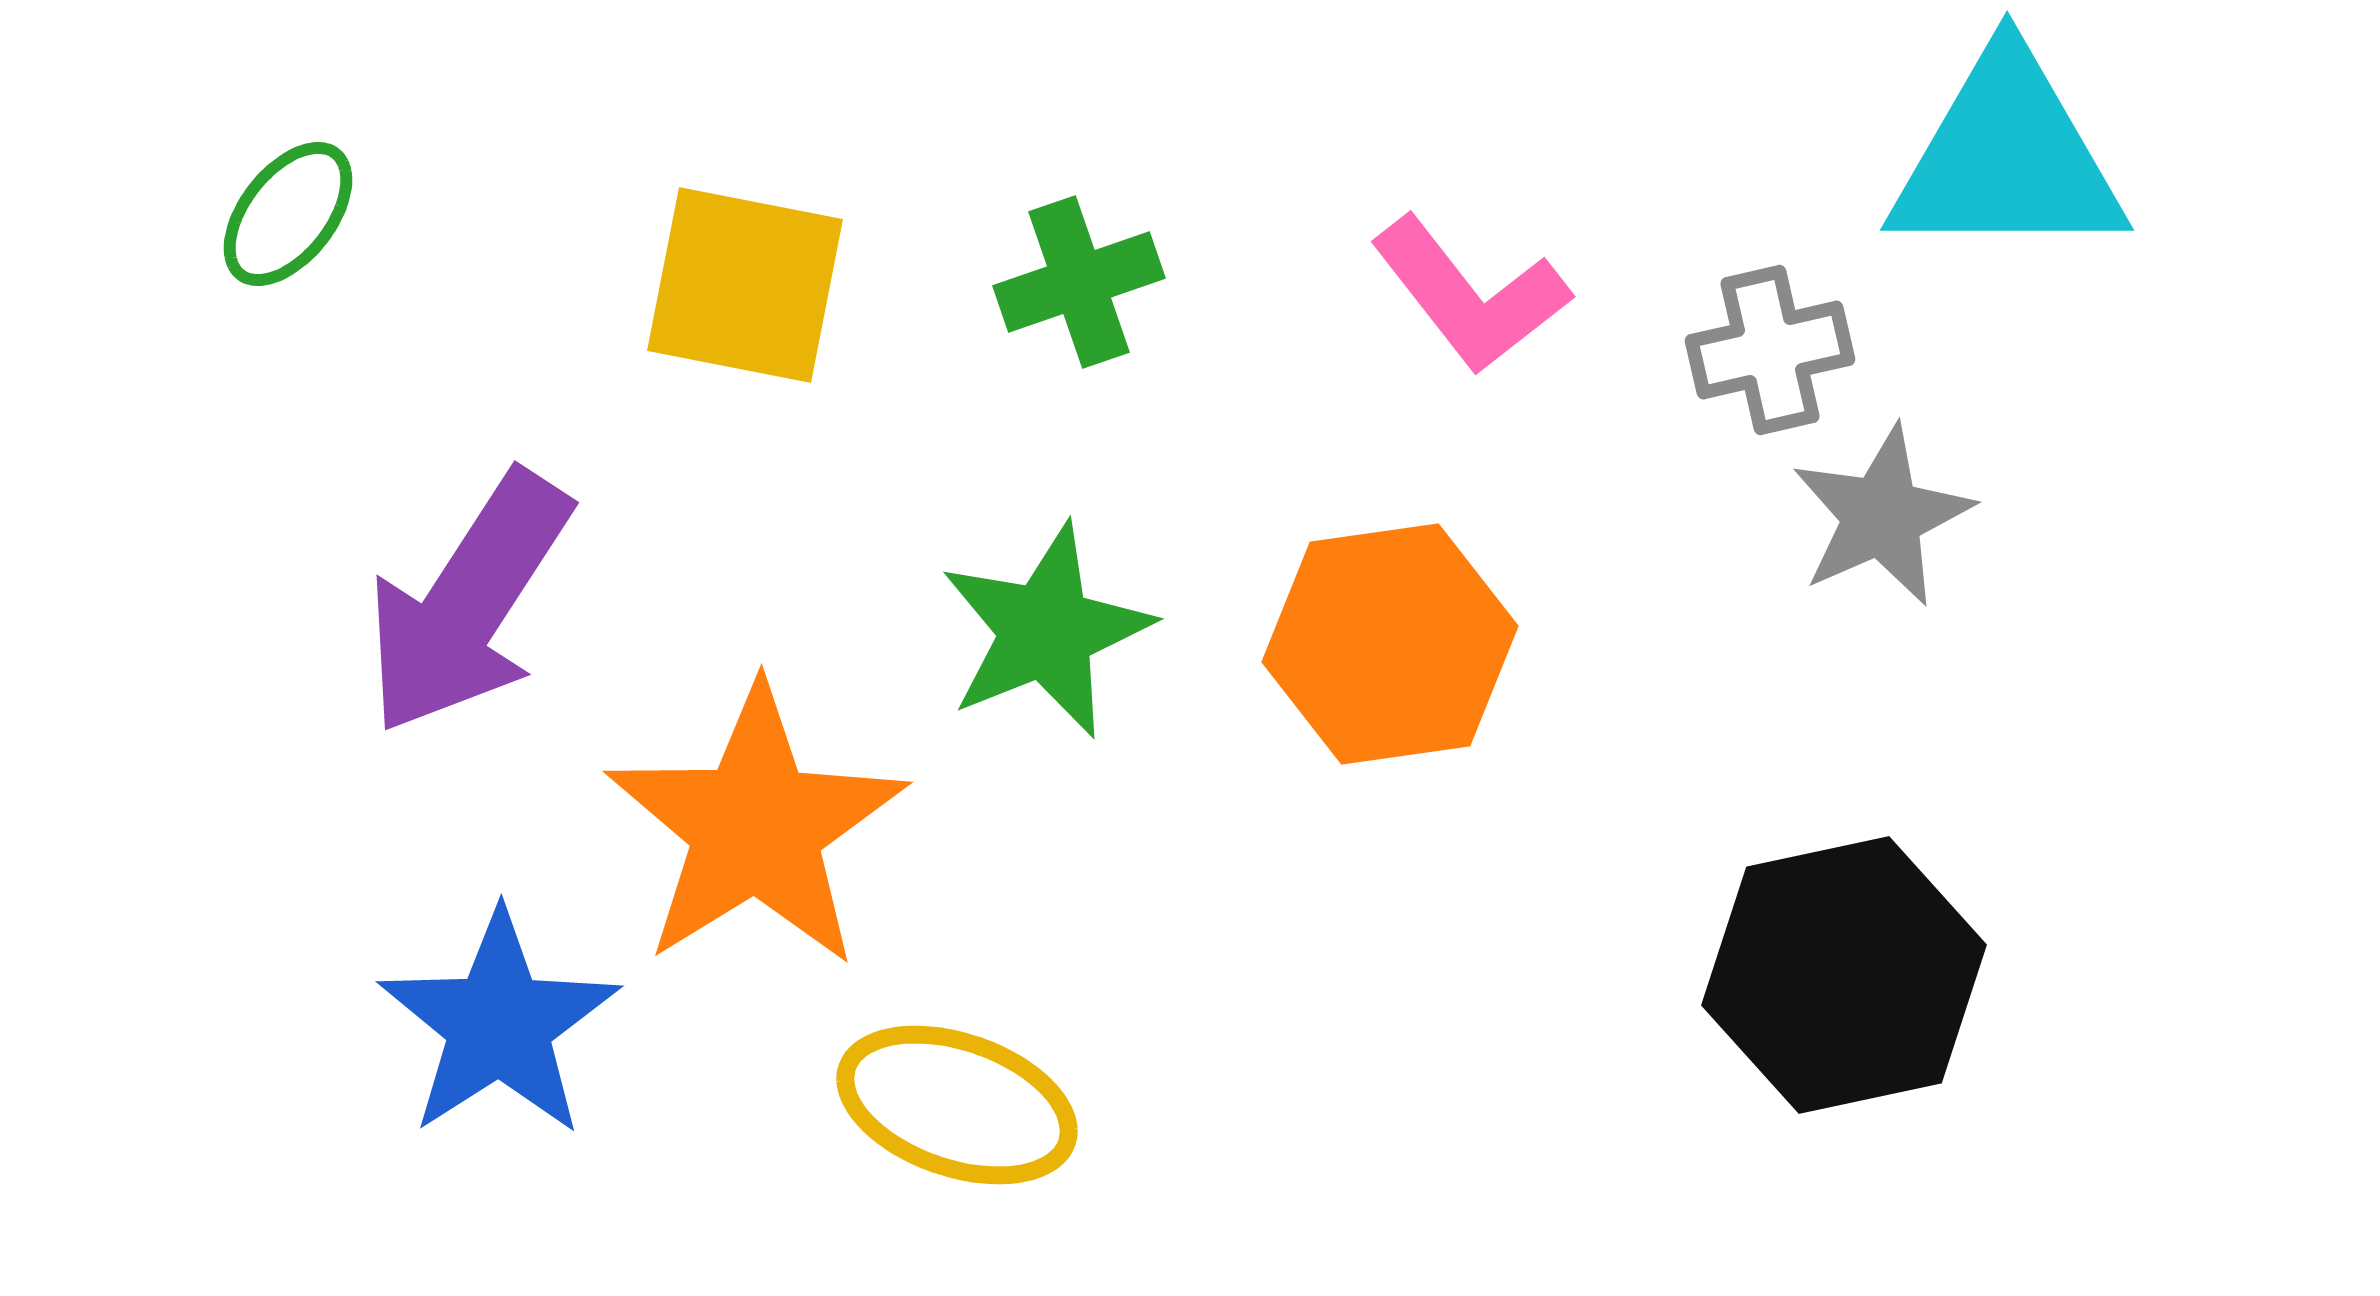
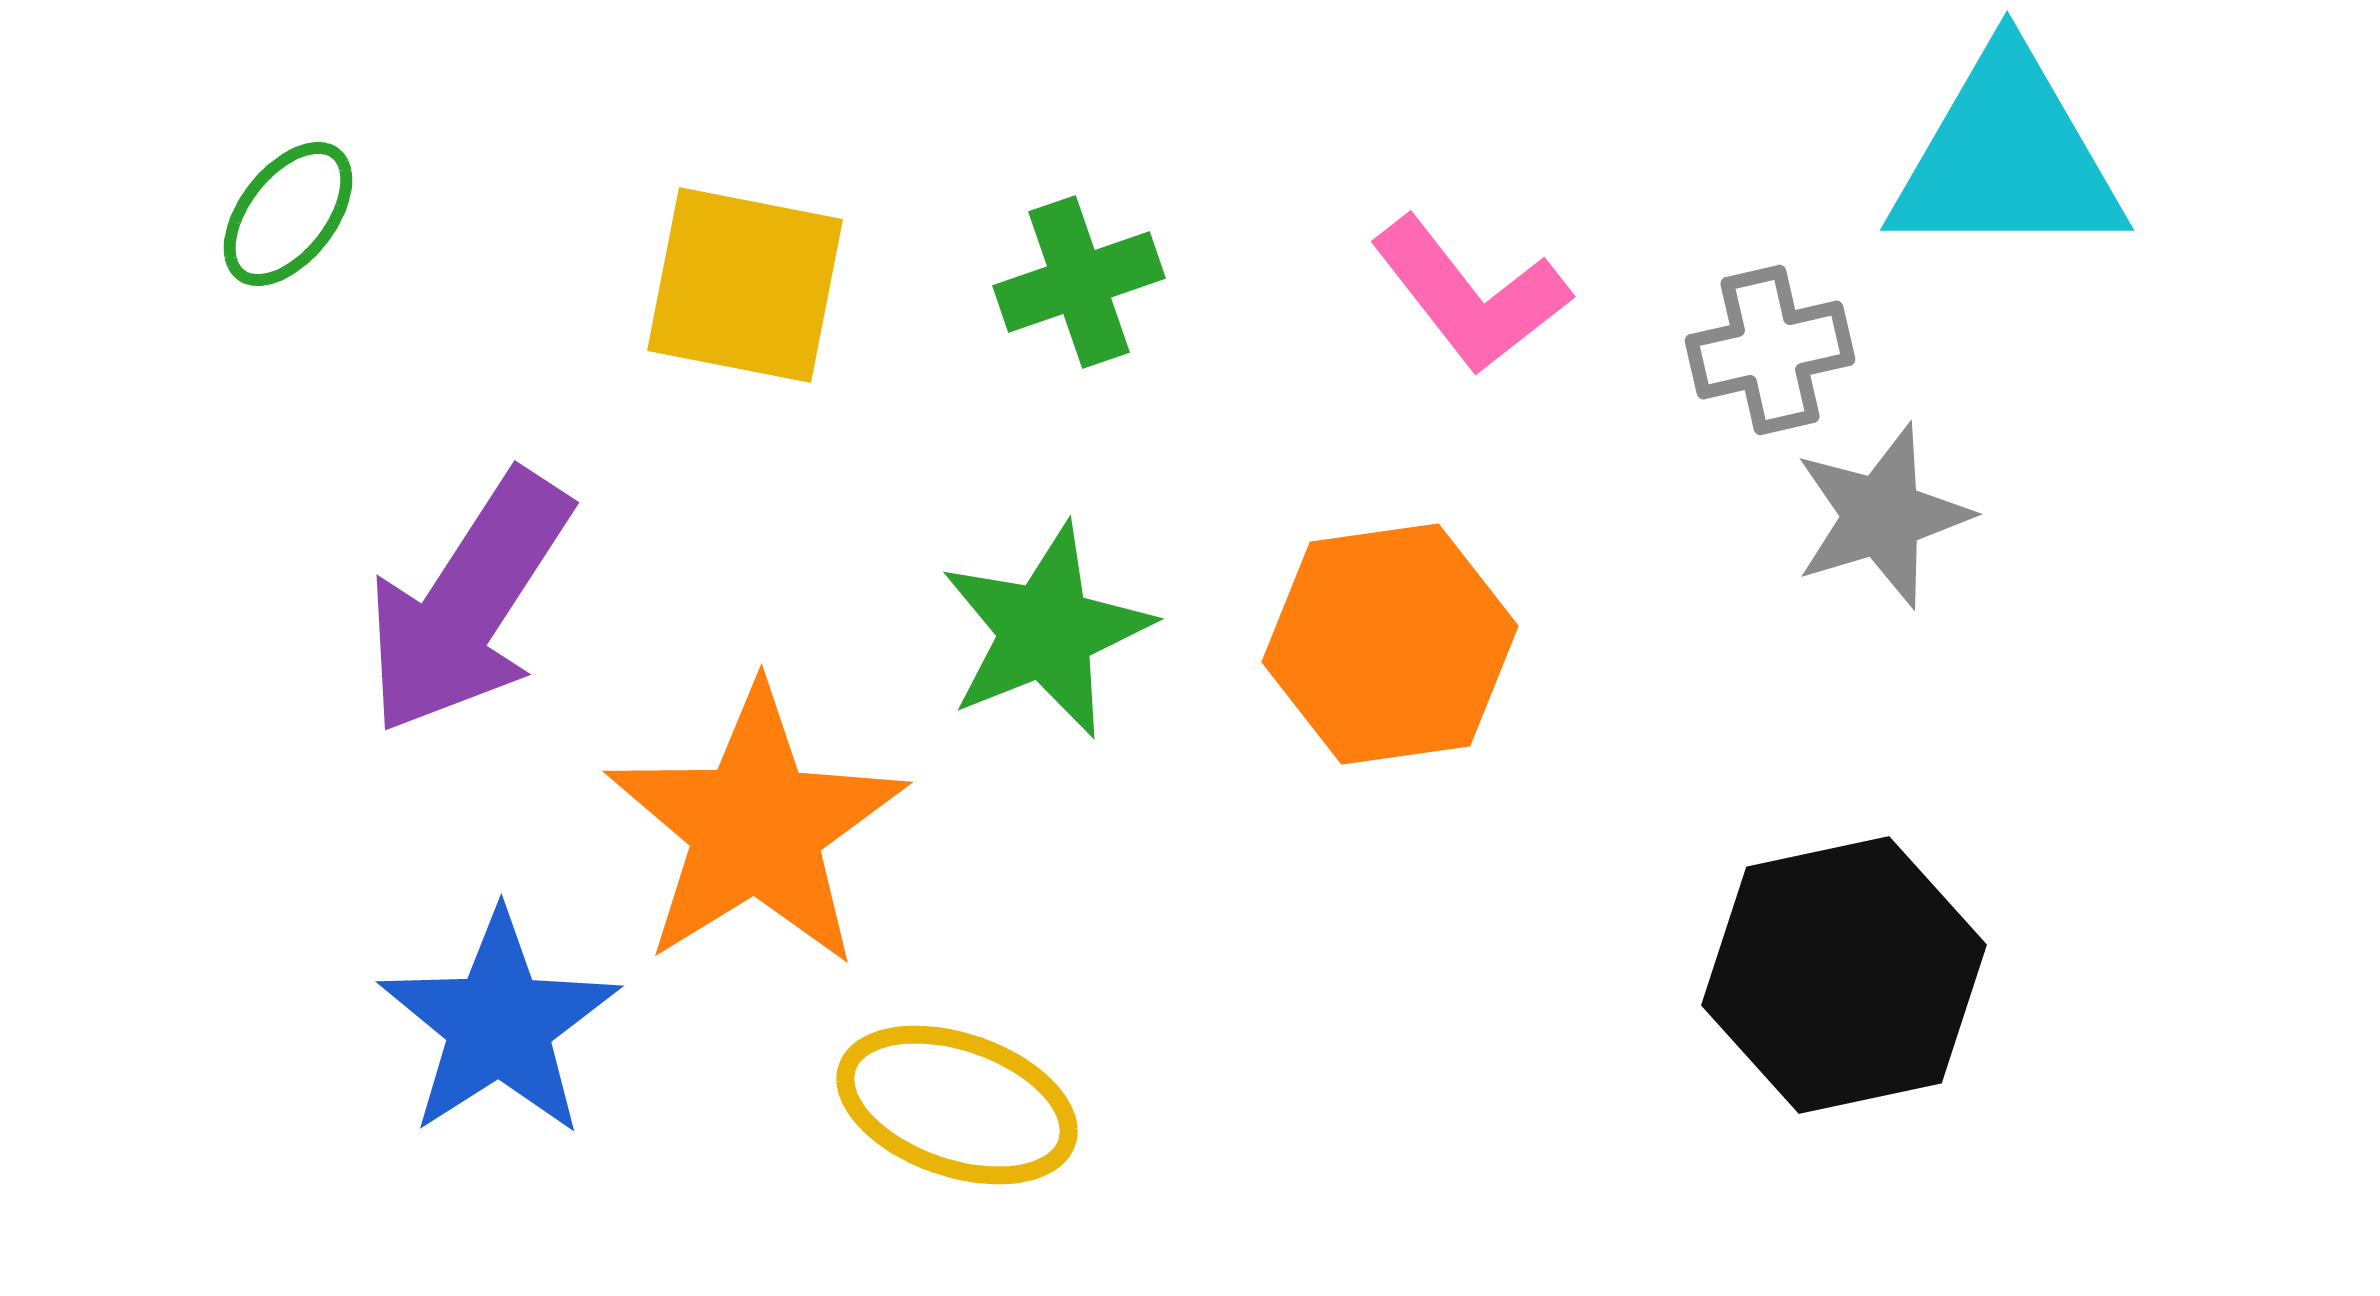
gray star: rotated 7 degrees clockwise
